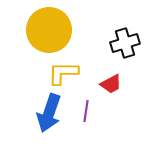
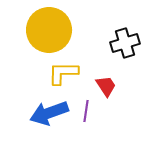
red trapezoid: moved 5 px left, 2 px down; rotated 95 degrees counterclockwise
blue arrow: rotated 51 degrees clockwise
